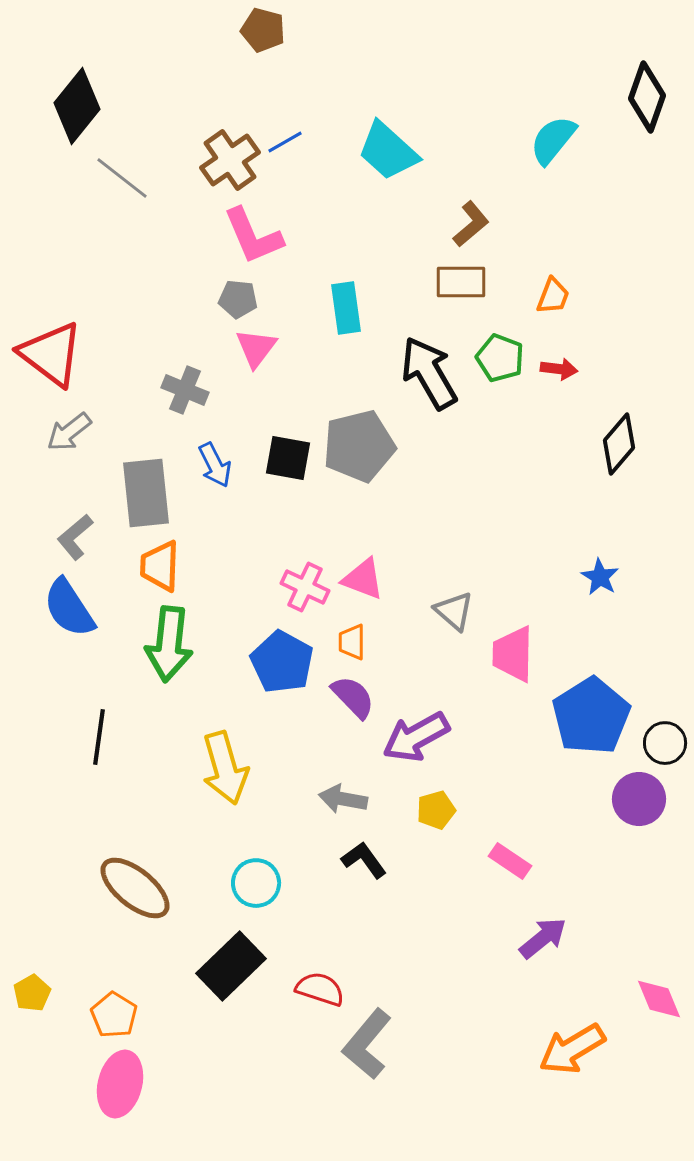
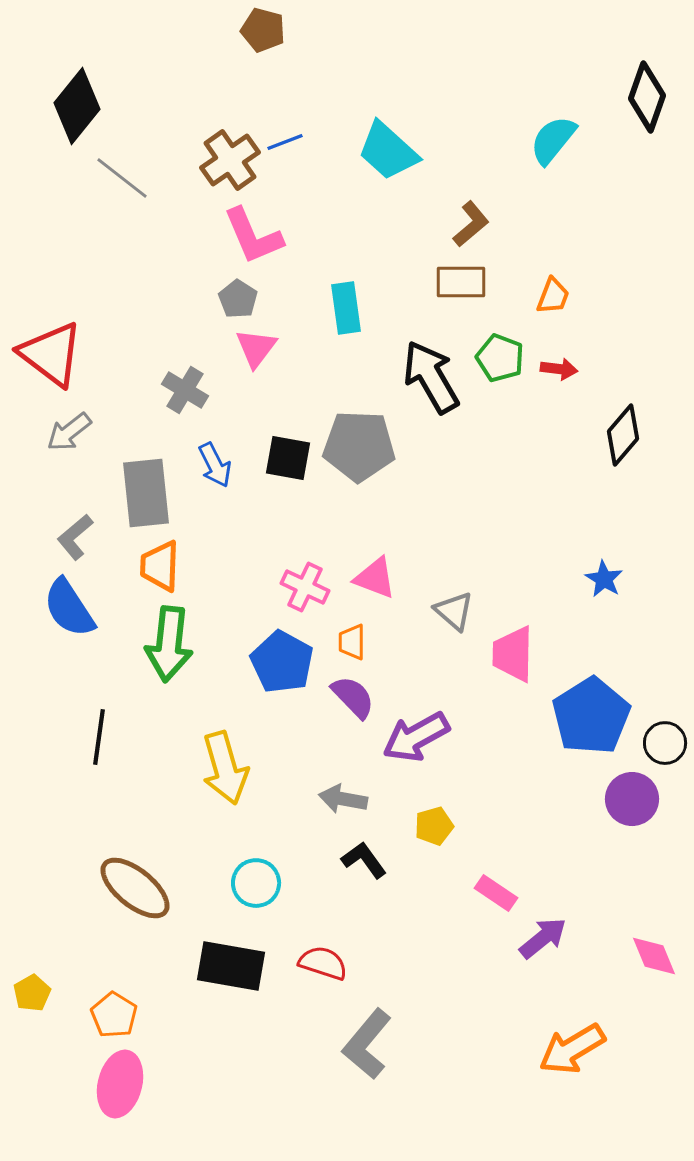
blue line at (285, 142): rotated 9 degrees clockwise
gray pentagon at (238, 299): rotated 27 degrees clockwise
black arrow at (429, 373): moved 2 px right, 4 px down
gray cross at (185, 390): rotated 9 degrees clockwise
black diamond at (619, 444): moved 4 px right, 9 px up
gray pentagon at (359, 446): rotated 16 degrees clockwise
blue star at (600, 577): moved 4 px right, 2 px down
pink triangle at (363, 579): moved 12 px right, 1 px up
purple circle at (639, 799): moved 7 px left
yellow pentagon at (436, 810): moved 2 px left, 16 px down
pink rectangle at (510, 861): moved 14 px left, 32 px down
black rectangle at (231, 966): rotated 54 degrees clockwise
red semicircle at (320, 989): moved 3 px right, 26 px up
pink diamond at (659, 999): moved 5 px left, 43 px up
